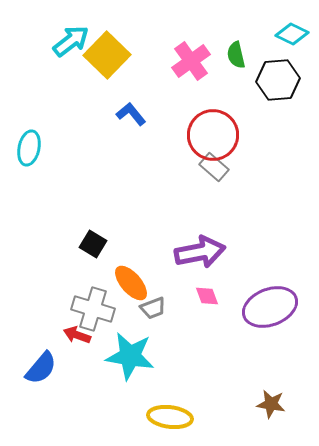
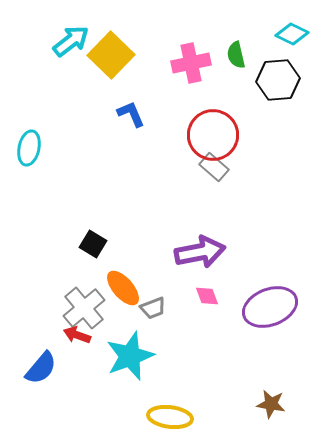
yellow square: moved 4 px right
pink cross: moved 2 px down; rotated 24 degrees clockwise
blue L-shape: rotated 16 degrees clockwise
orange ellipse: moved 8 px left, 5 px down
gray cross: moved 9 px left, 1 px up; rotated 33 degrees clockwise
cyan star: rotated 30 degrees counterclockwise
